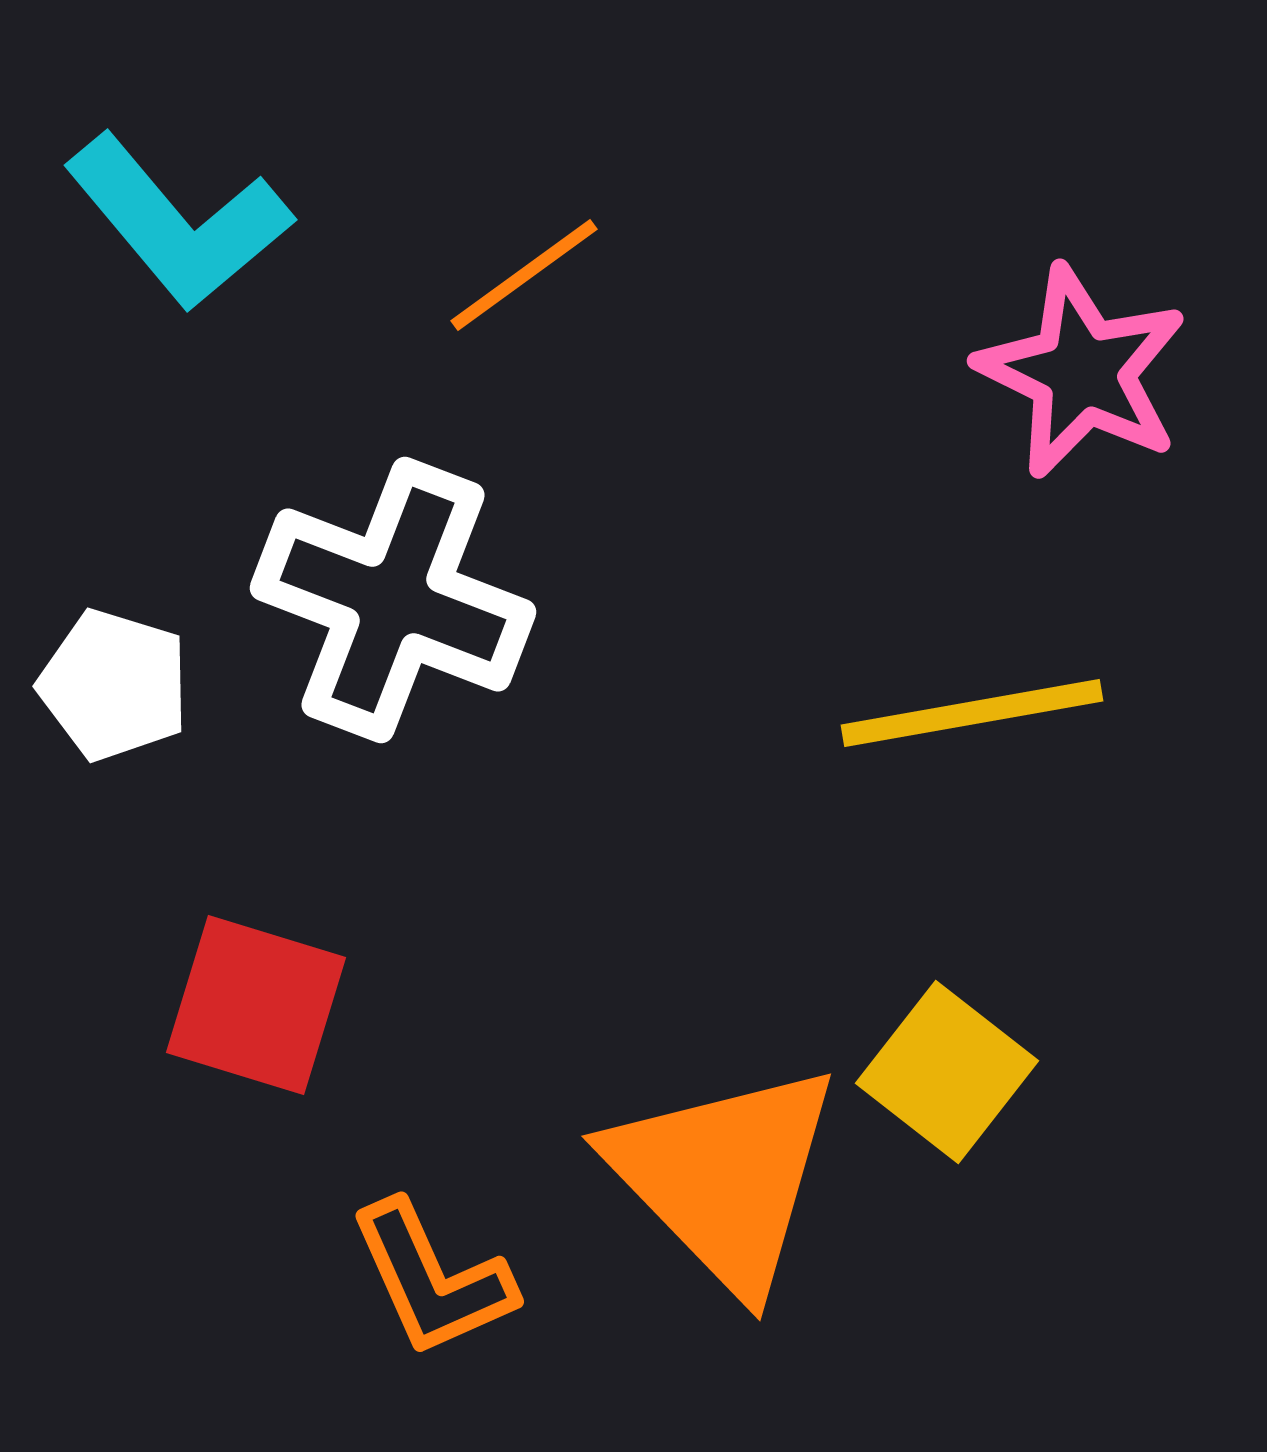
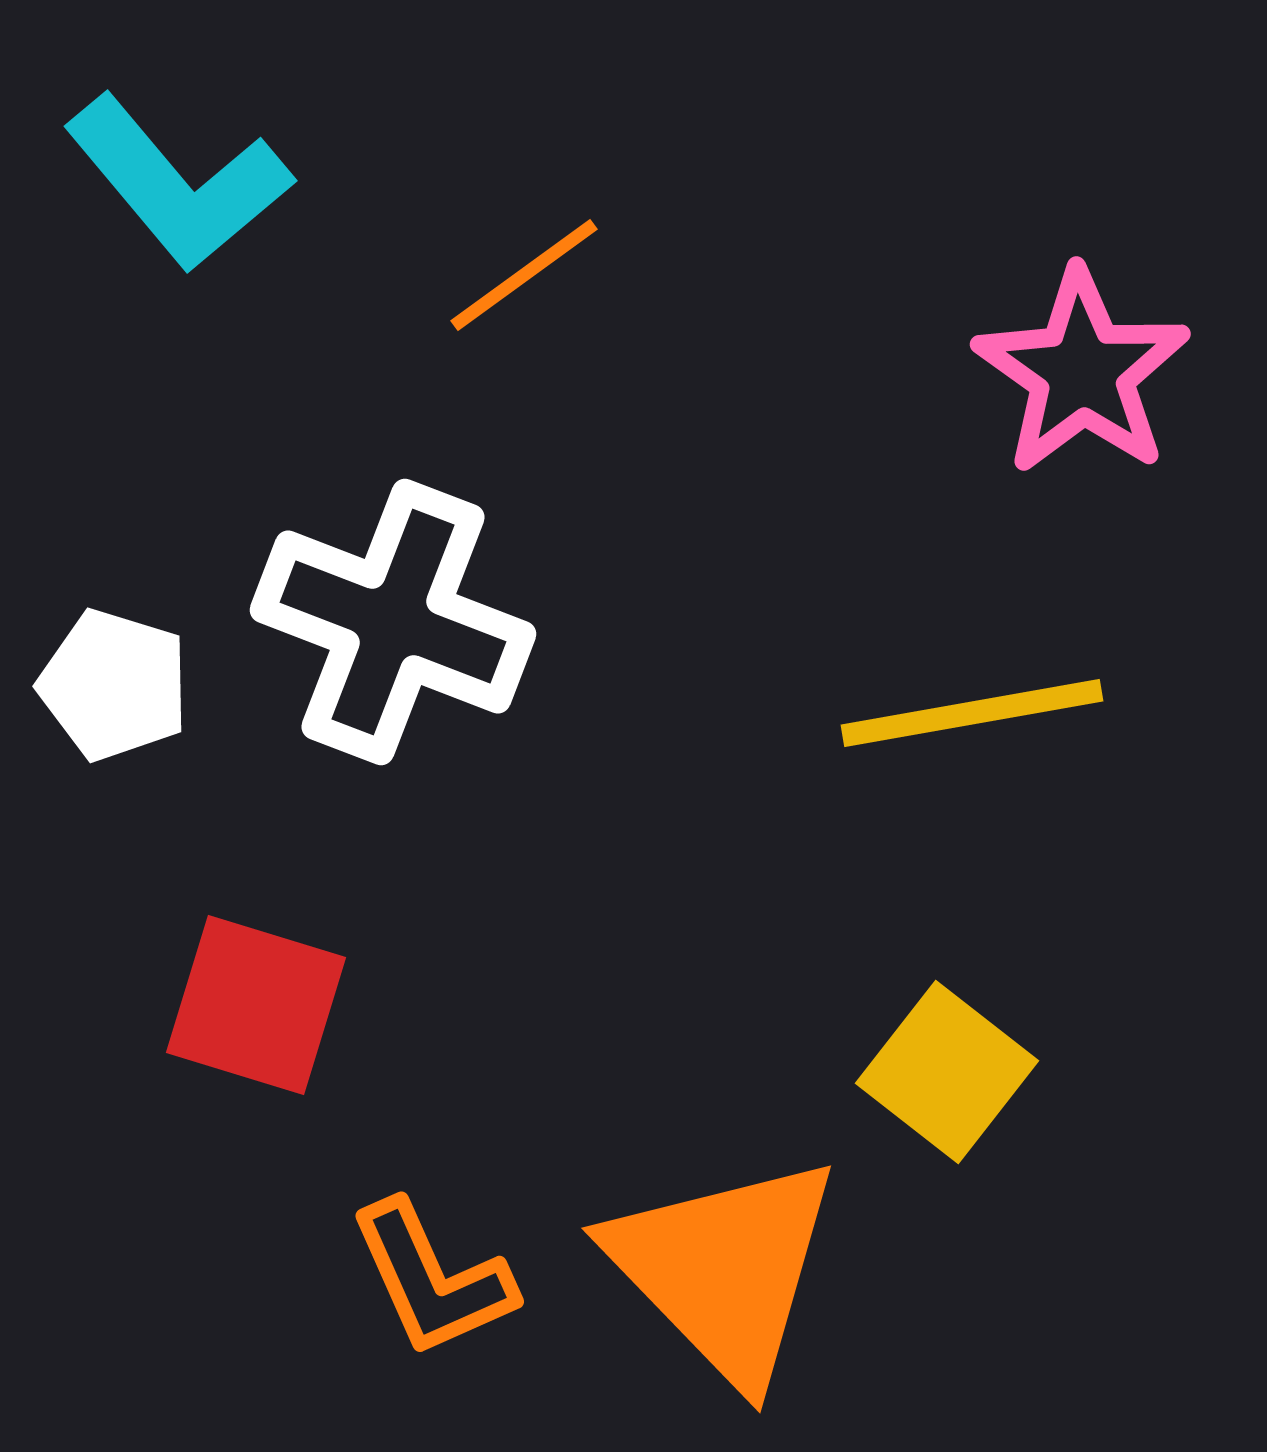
cyan L-shape: moved 39 px up
pink star: rotated 9 degrees clockwise
white cross: moved 22 px down
orange triangle: moved 92 px down
